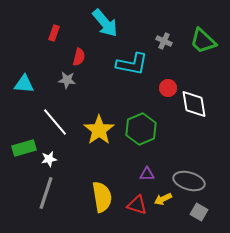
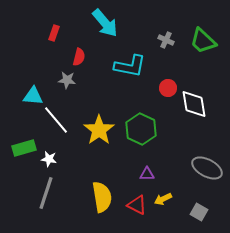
gray cross: moved 2 px right, 1 px up
cyan L-shape: moved 2 px left, 2 px down
cyan triangle: moved 9 px right, 12 px down
white line: moved 1 px right, 2 px up
green hexagon: rotated 12 degrees counterclockwise
white star: rotated 21 degrees clockwise
gray ellipse: moved 18 px right, 13 px up; rotated 12 degrees clockwise
red triangle: rotated 10 degrees clockwise
